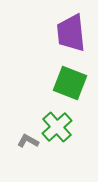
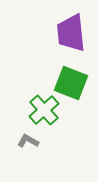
green square: moved 1 px right
green cross: moved 13 px left, 17 px up
